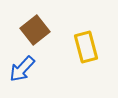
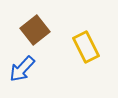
yellow rectangle: rotated 12 degrees counterclockwise
